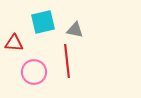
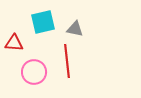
gray triangle: moved 1 px up
